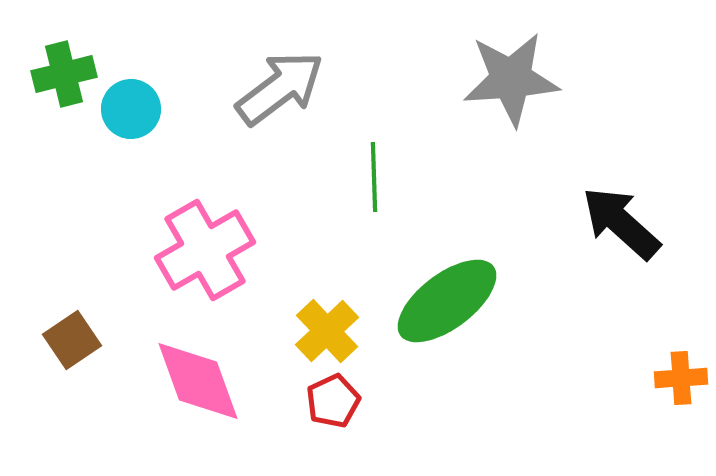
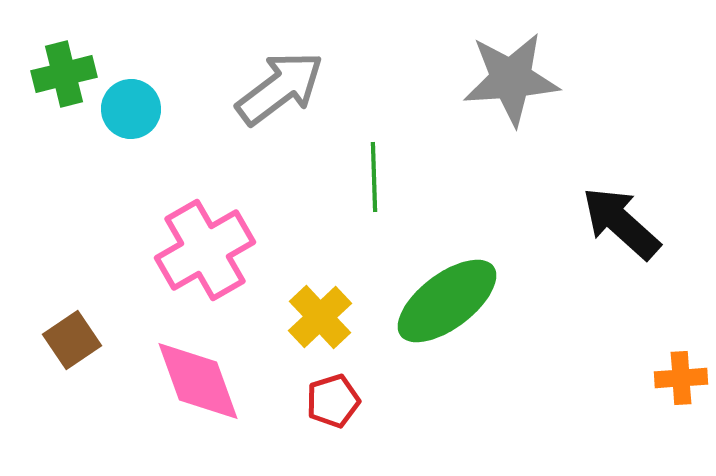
yellow cross: moved 7 px left, 14 px up
red pentagon: rotated 8 degrees clockwise
